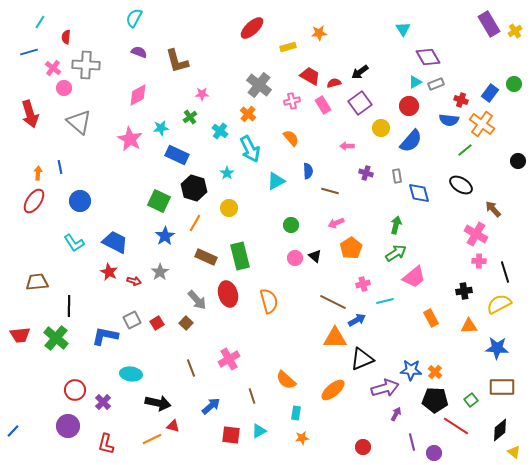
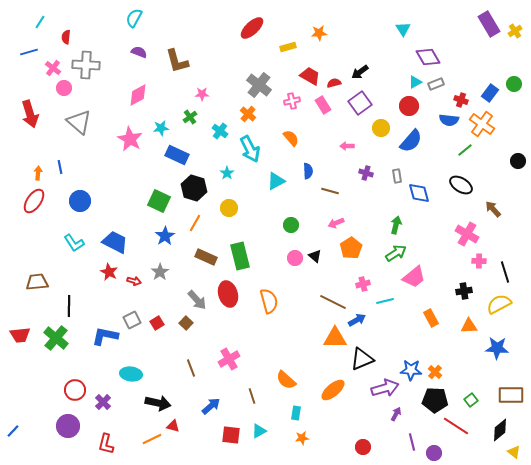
pink cross at (476, 234): moved 9 px left
brown rectangle at (502, 387): moved 9 px right, 8 px down
